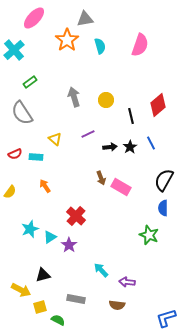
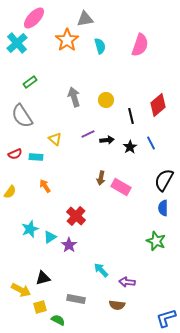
cyan cross: moved 3 px right, 7 px up
gray semicircle: moved 3 px down
black arrow: moved 3 px left, 7 px up
brown arrow: rotated 32 degrees clockwise
green star: moved 7 px right, 6 px down
black triangle: moved 3 px down
